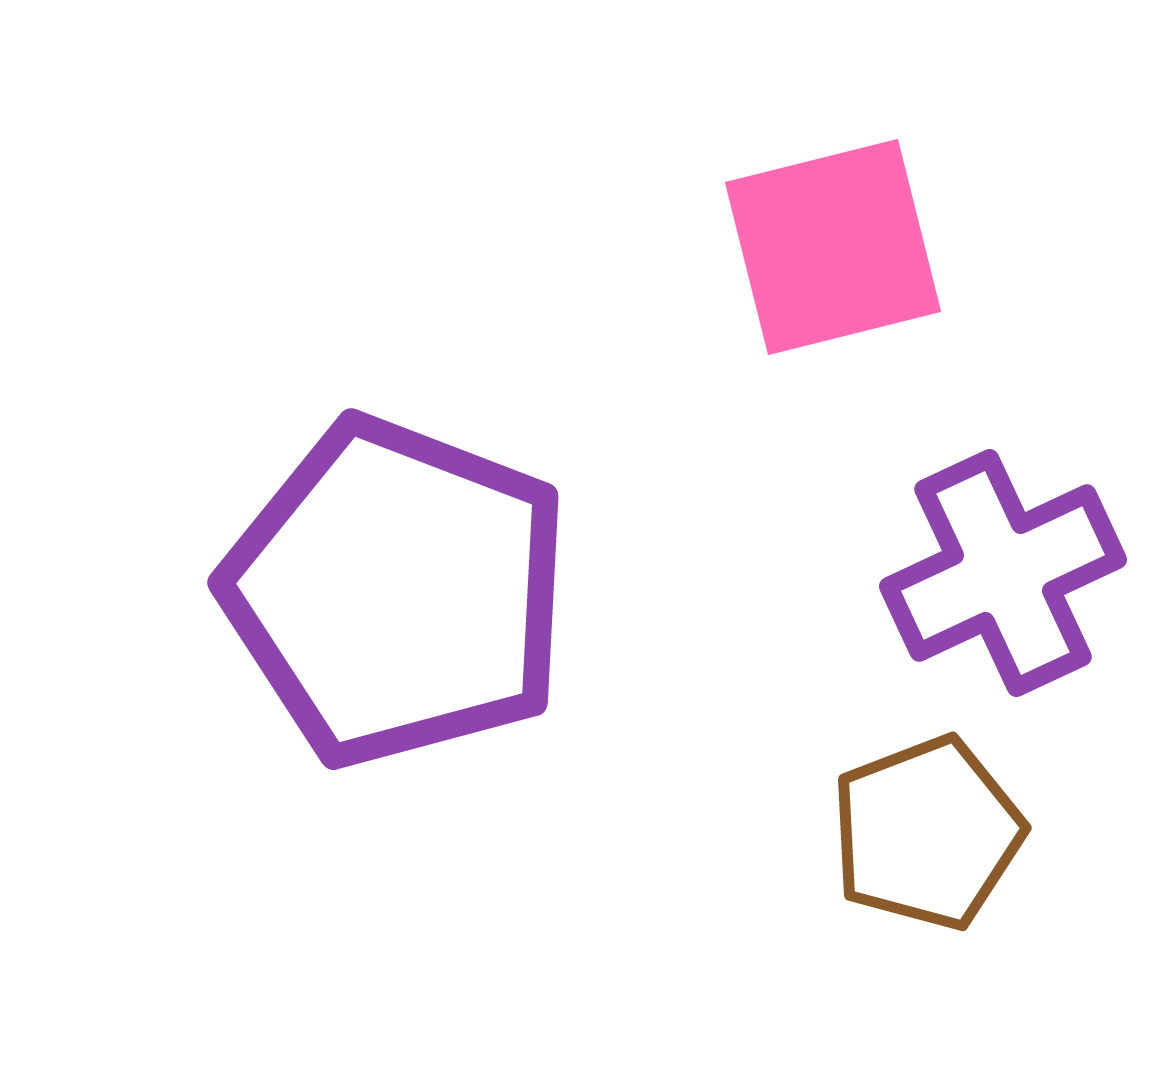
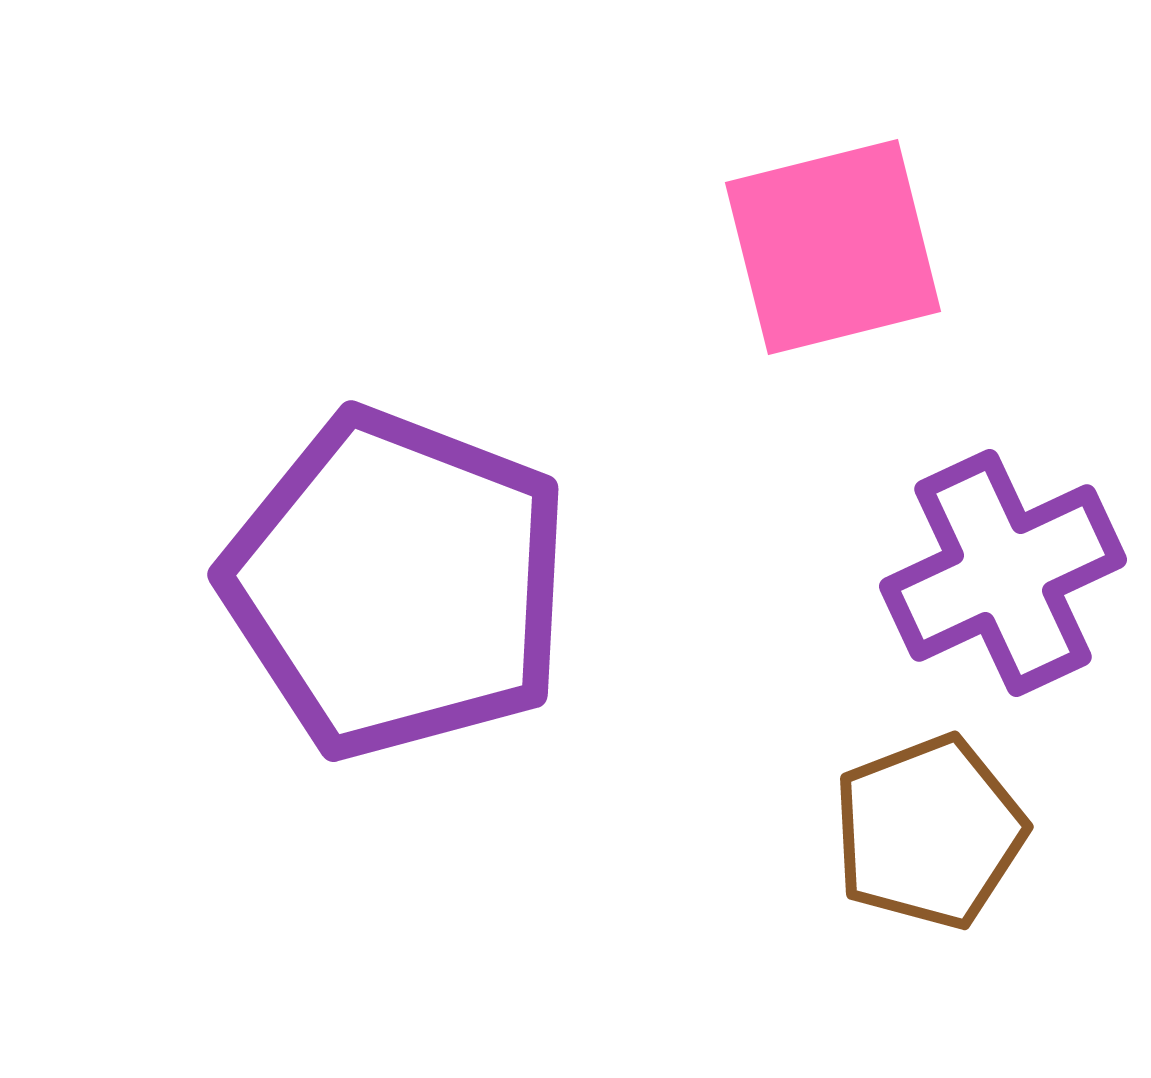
purple pentagon: moved 8 px up
brown pentagon: moved 2 px right, 1 px up
